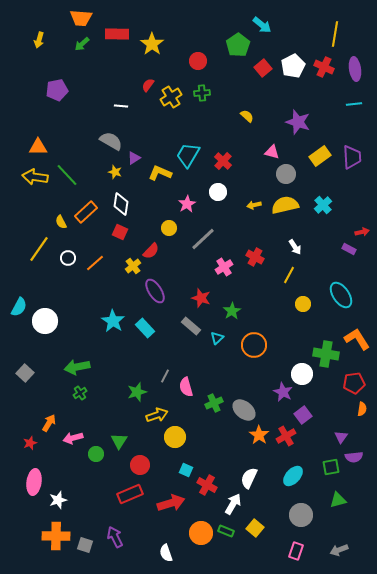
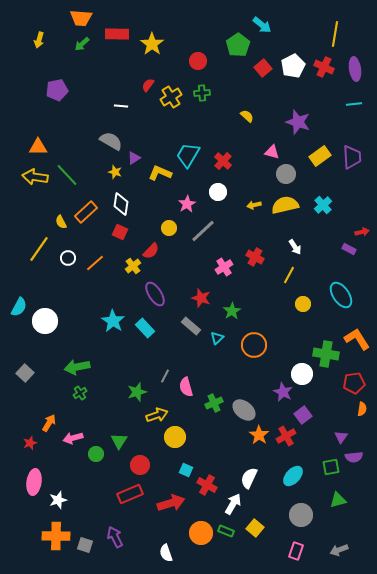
gray line at (203, 239): moved 8 px up
purple ellipse at (155, 291): moved 3 px down
